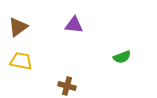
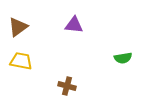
green semicircle: moved 1 px right, 1 px down; rotated 12 degrees clockwise
